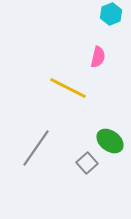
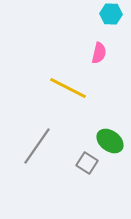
cyan hexagon: rotated 25 degrees clockwise
pink semicircle: moved 1 px right, 4 px up
gray line: moved 1 px right, 2 px up
gray square: rotated 15 degrees counterclockwise
